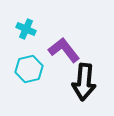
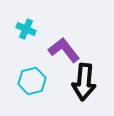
cyan hexagon: moved 3 px right, 12 px down
